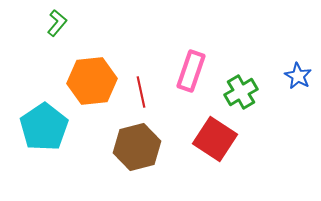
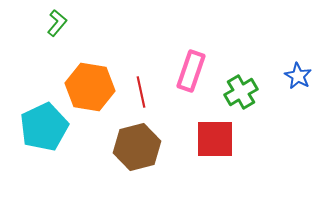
orange hexagon: moved 2 px left, 6 px down; rotated 15 degrees clockwise
cyan pentagon: rotated 9 degrees clockwise
red square: rotated 33 degrees counterclockwise
